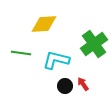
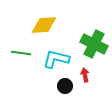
yellow diamond: moved 1 px down
green cross: rotated 28 degrees counterclockwise
cyan L-shape: moved 1 px up
red arrow: moved 2 px right, 9 px up; rotated 24 degrees clockwise
